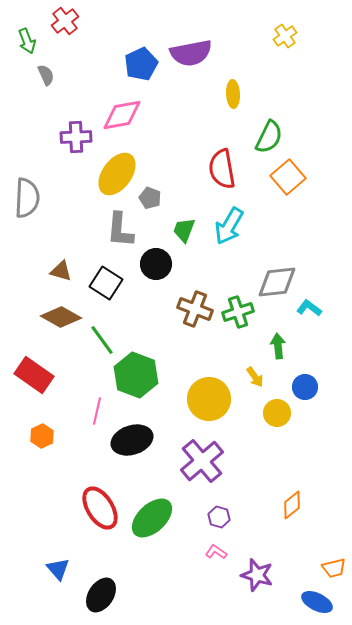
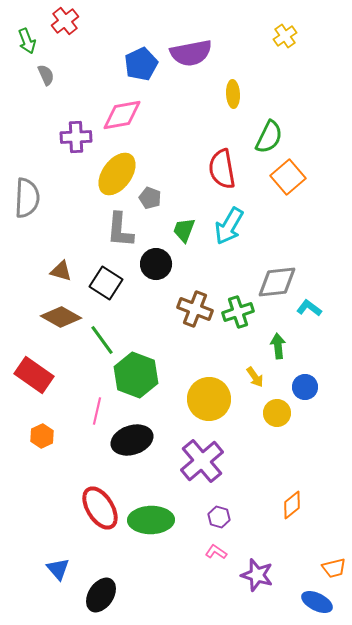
green ellipse at (152, 518): moved 1 px left, 2 px down; rotated 42 degrees clockwise
